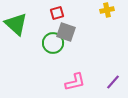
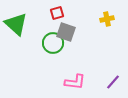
yellow cross: moved 9 px down
pink L-shape: rotated 20 degrees clockwise
